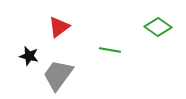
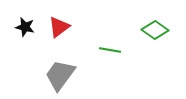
green diamond: moved 3 px left, 3 px down
black star: moved 4 px left, 29 px up
gray trapezoid: moved 2 px right
